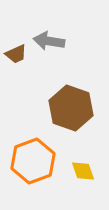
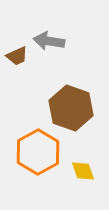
brown trapezoid: moved 1 px right, 2 px down
orange hexagon: moved 5 px right, 9 px up; rotated 9 degrees counterclockwise
